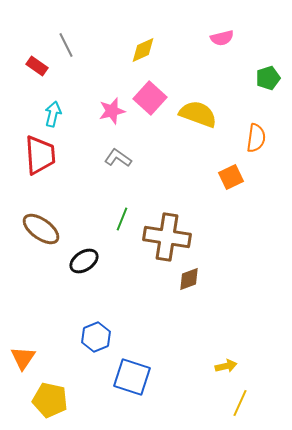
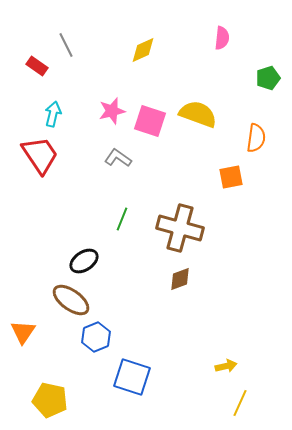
pink semicircle: rotated 70 degrees counterclockwise
pink square: moved 23 px down; rotated 24 degrees counterclockwise
red trapezoid: rotated 30 degrees counterclockwise
orange square: rotated 15 degrees clockwise
brown ellipse: moved 30 px right, 71 px down
brown cross: moved 13 px right, 9 px up; rotated 6 degrees clockwise
brown diamond: moved 9 px left
orange triangle: moved 26 px up
